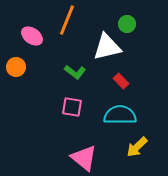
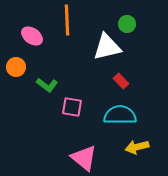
orange line: rotated 24 degrees counterclockwise
green L-shape: moved 28 px left, 13 px down
yellow arrow: rotated 30 degrees clockwise
